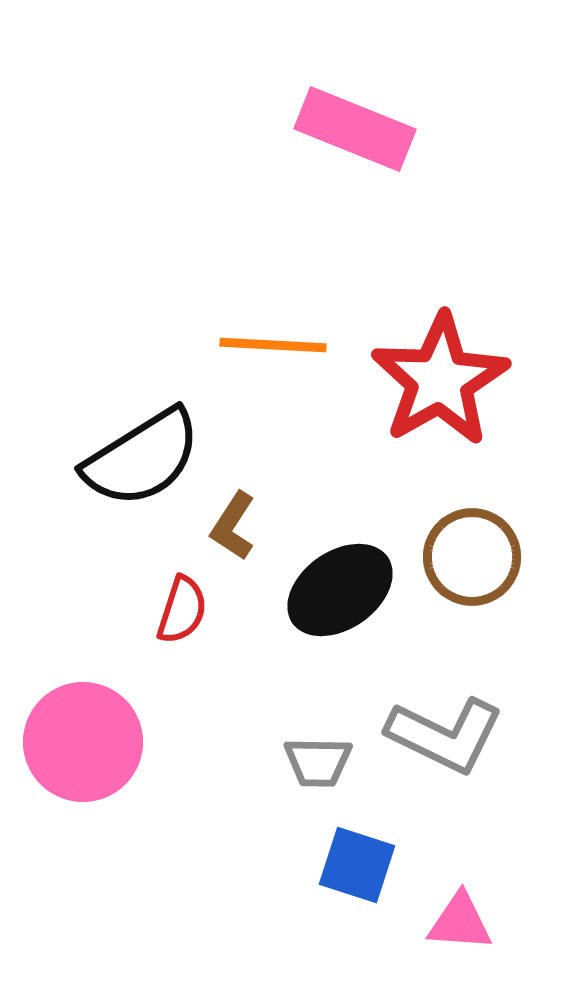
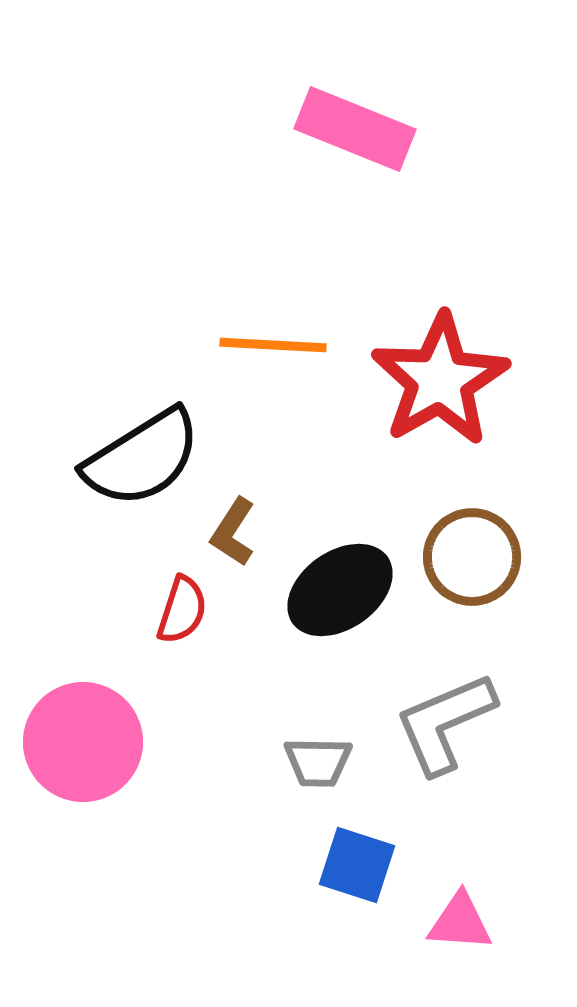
brown L-shape: moved 6 px down
gray L-shape: moved 12 px up; rotated 131 degrees clockwise
